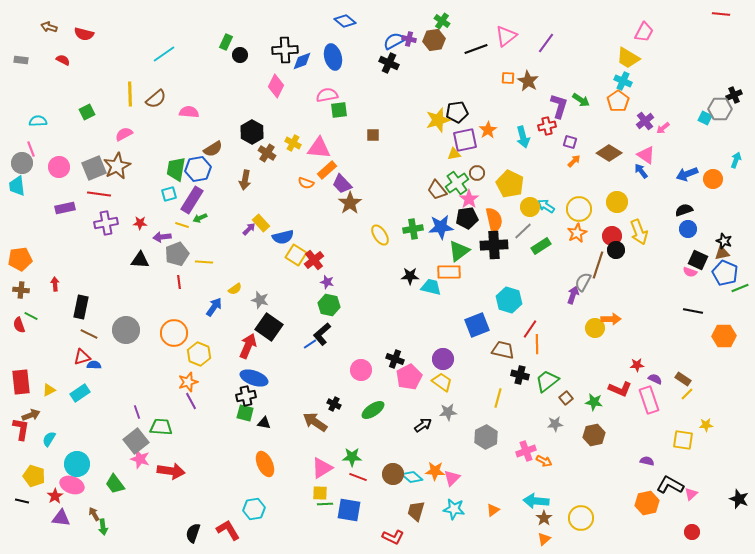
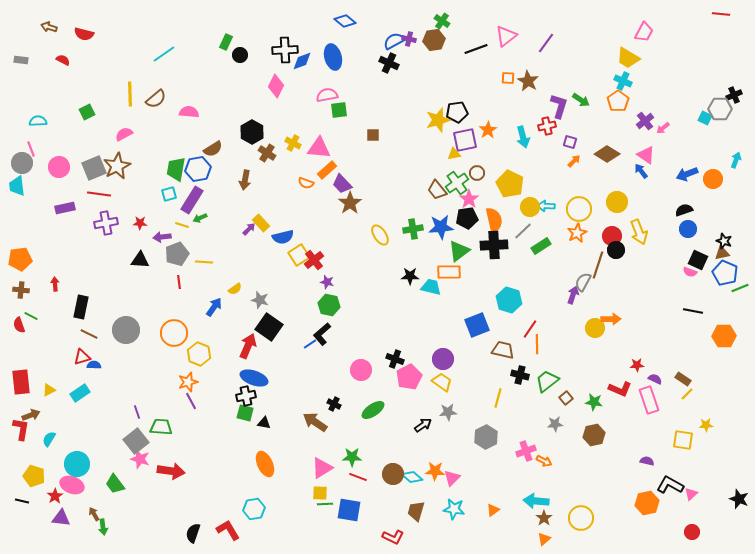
brown diamond at (609, 153): moved 2 px left, 1 px down
cyan arrow at (546, 206): rotated 30 degrees counterclockwise
yellow square at (296, 255): moved 3 px right; rotated 25 degrees clockwise
